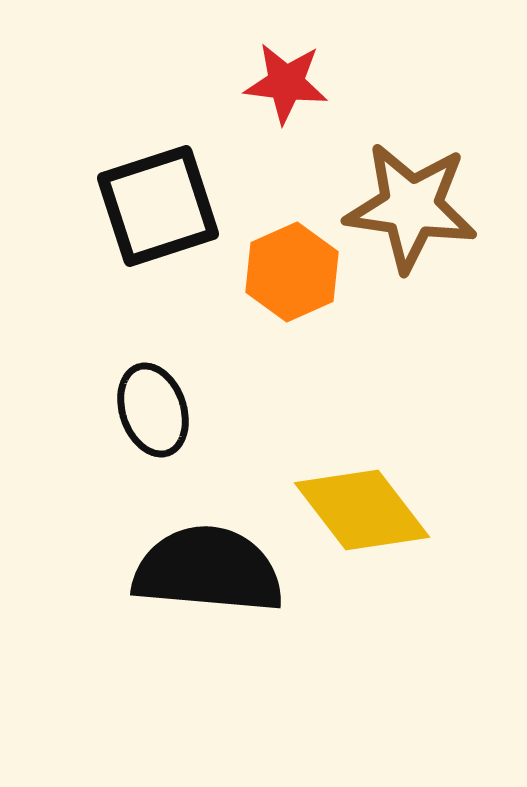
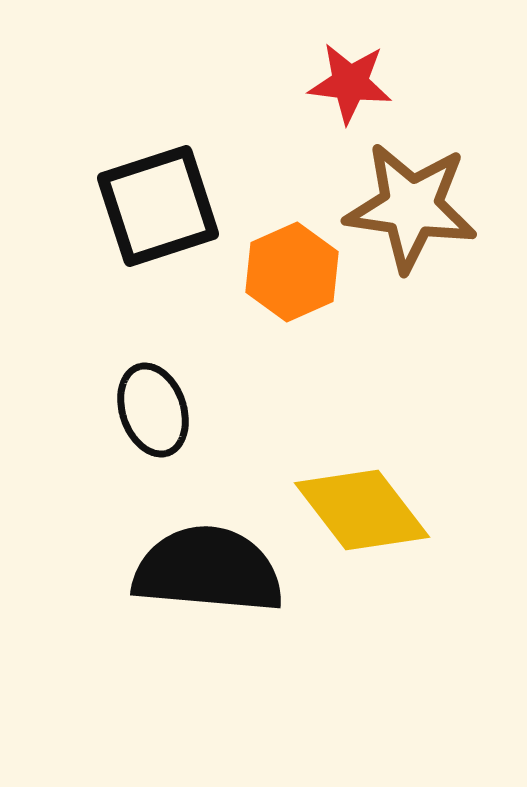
red star: moved 64 px right
